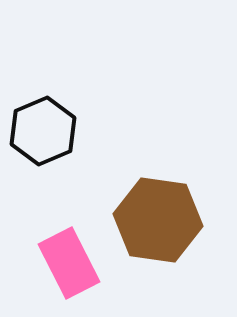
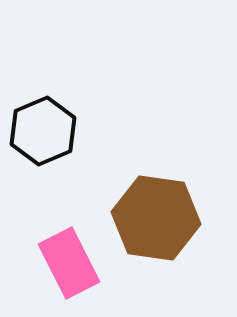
brown hexagon: moved 2 px left, 2 px up
